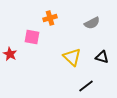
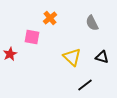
orange cross: rotated 24 degrees counterclockwise
gray semicircle: rotated 91 degrees clockwise
red star: rotated 16 degrees clockwise
black line: moved 1 px left, 1 px up
